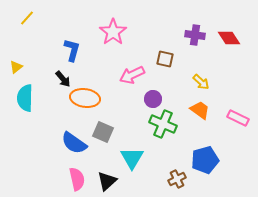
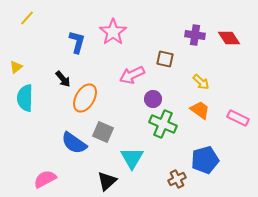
blue L-shape: moved 5 px right, 8 px up
orange ellipse: rotated 68 degrees counterclockwise
pink semicircle: moved 32 px left; rotated 105 degrees counterclockwise
